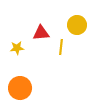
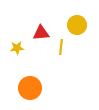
orange circle: moved 10 px right
